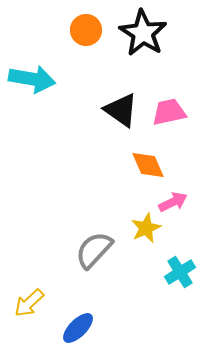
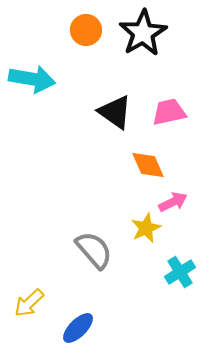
black star: rotated 9 degrees clockwise
black triangle: moved 6 px left, 2 px down
gray semicircle: rotated 96 degrees clockwise
